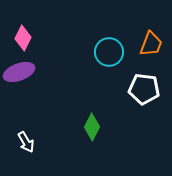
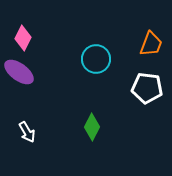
cyan circle: moved 13 px left, 7 px down
purple ellipse: rotated 56 degrees clockwise
white pentagon: moved 3 px right, 1 px up
white arrow: moved 1 px right, 10 px up
